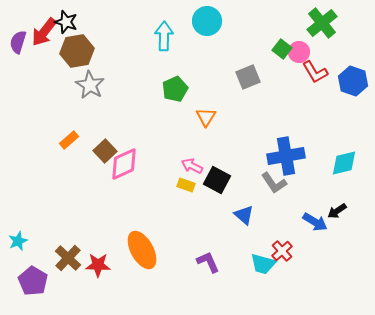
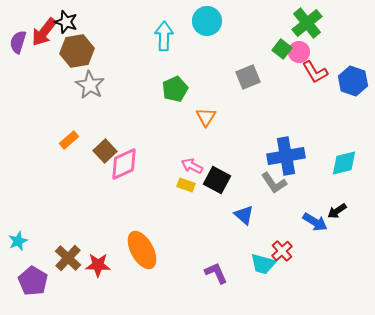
green cross: moved 15 px left
purple L-shape: moved 8 px right, 11 px down
